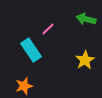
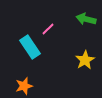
cyan rectangle: moved 1 px left, 3 px up
